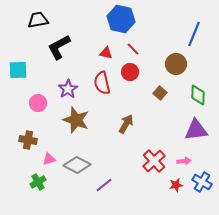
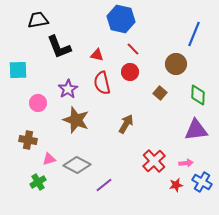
black L-shape: rotated 84 degrees counterclockwise
red triangle: moved 9 px left, 2 px down
pink arrow: moved 2 px right, 2 px down
